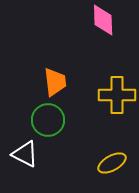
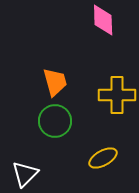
orange trapezoid: rotated 8 degrees counterclockwise
green circle: moved 7 px right, 1 px down
white triangle: moved 20 px down; rotated 48 degrees clockwise
yellow ellipse: moved 9 px left, 5 px up
